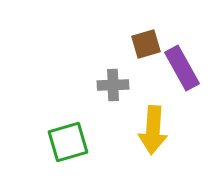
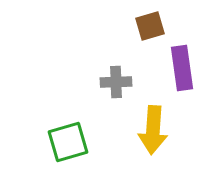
brown square: moved 4 px right, 18 px up
purple rectangle: rotated 21 degrees clockwise
gray cross: moved 3 px right, 3 px up
